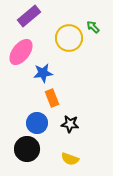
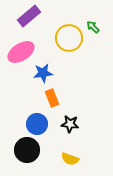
pink ellipse: rotated 20 degrees clockwise
blue circle: moved 1 px down
black circle: moved 1 px down
